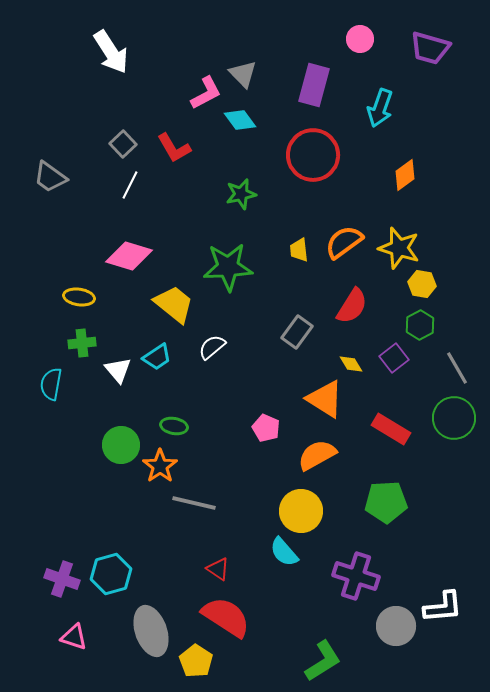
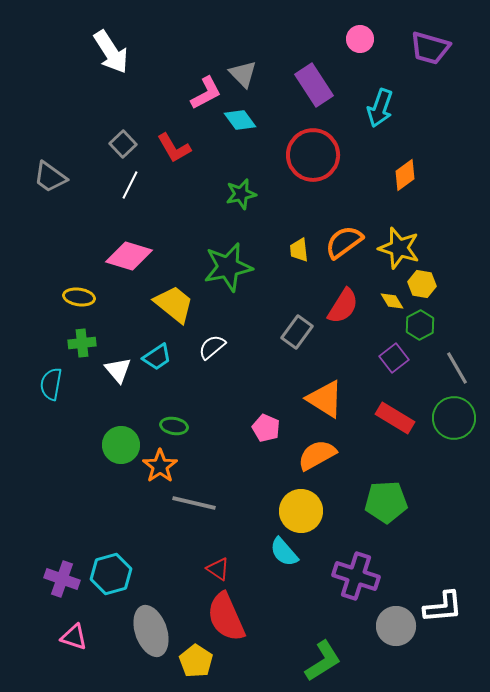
purple rectangle at (314, 85): rotated 48 degrees counterclockwise
green star at (228, 267): rotated 9 degrees counterclockwise
red semicircle at (352, 306): moved 9 px left
yellow diamond at (351, 364): moved 41 px right, 63 px up
red rectangle at (391, 429): moved 4 px right, 11 px up
red semicircle at (226, 617): rotated 147 degrees counterclockwise
